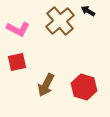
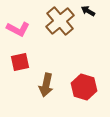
red square: moved 3 px right
brown arrow: rotated 15 degrees counterclockwise
